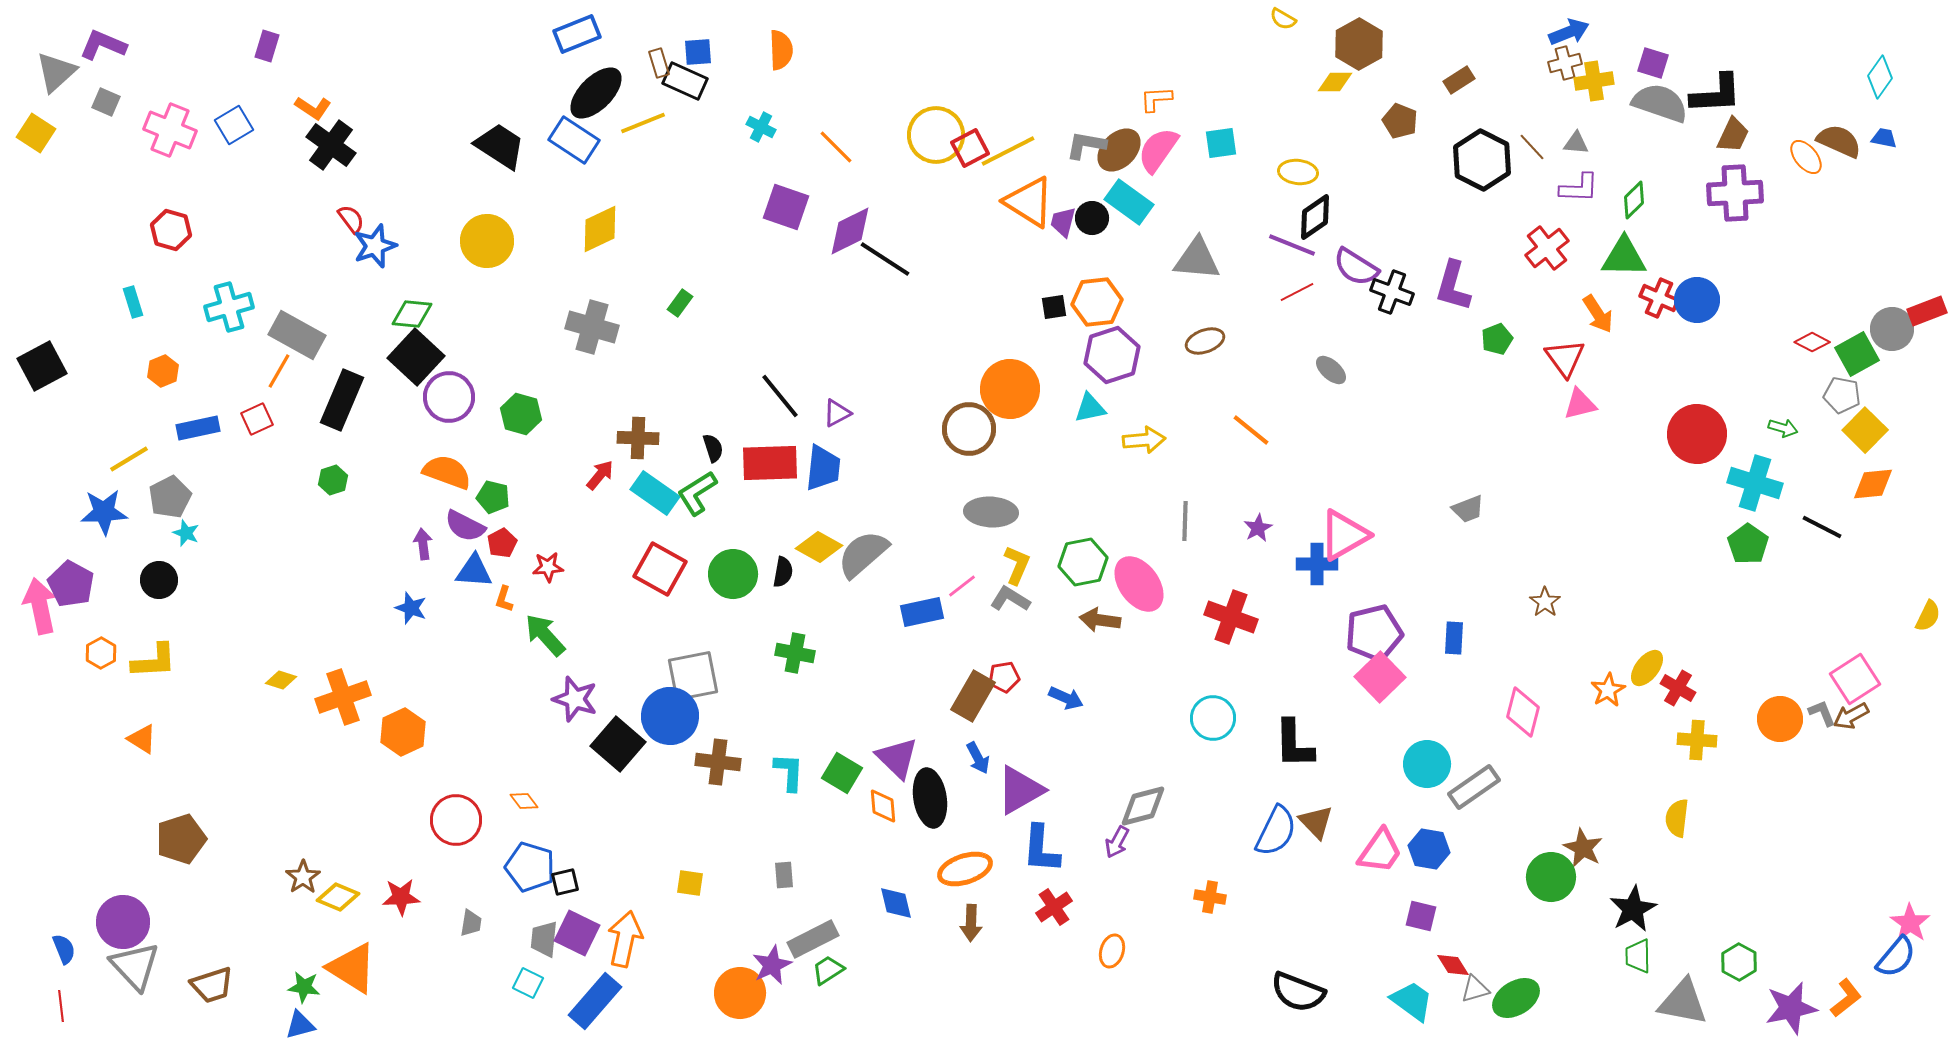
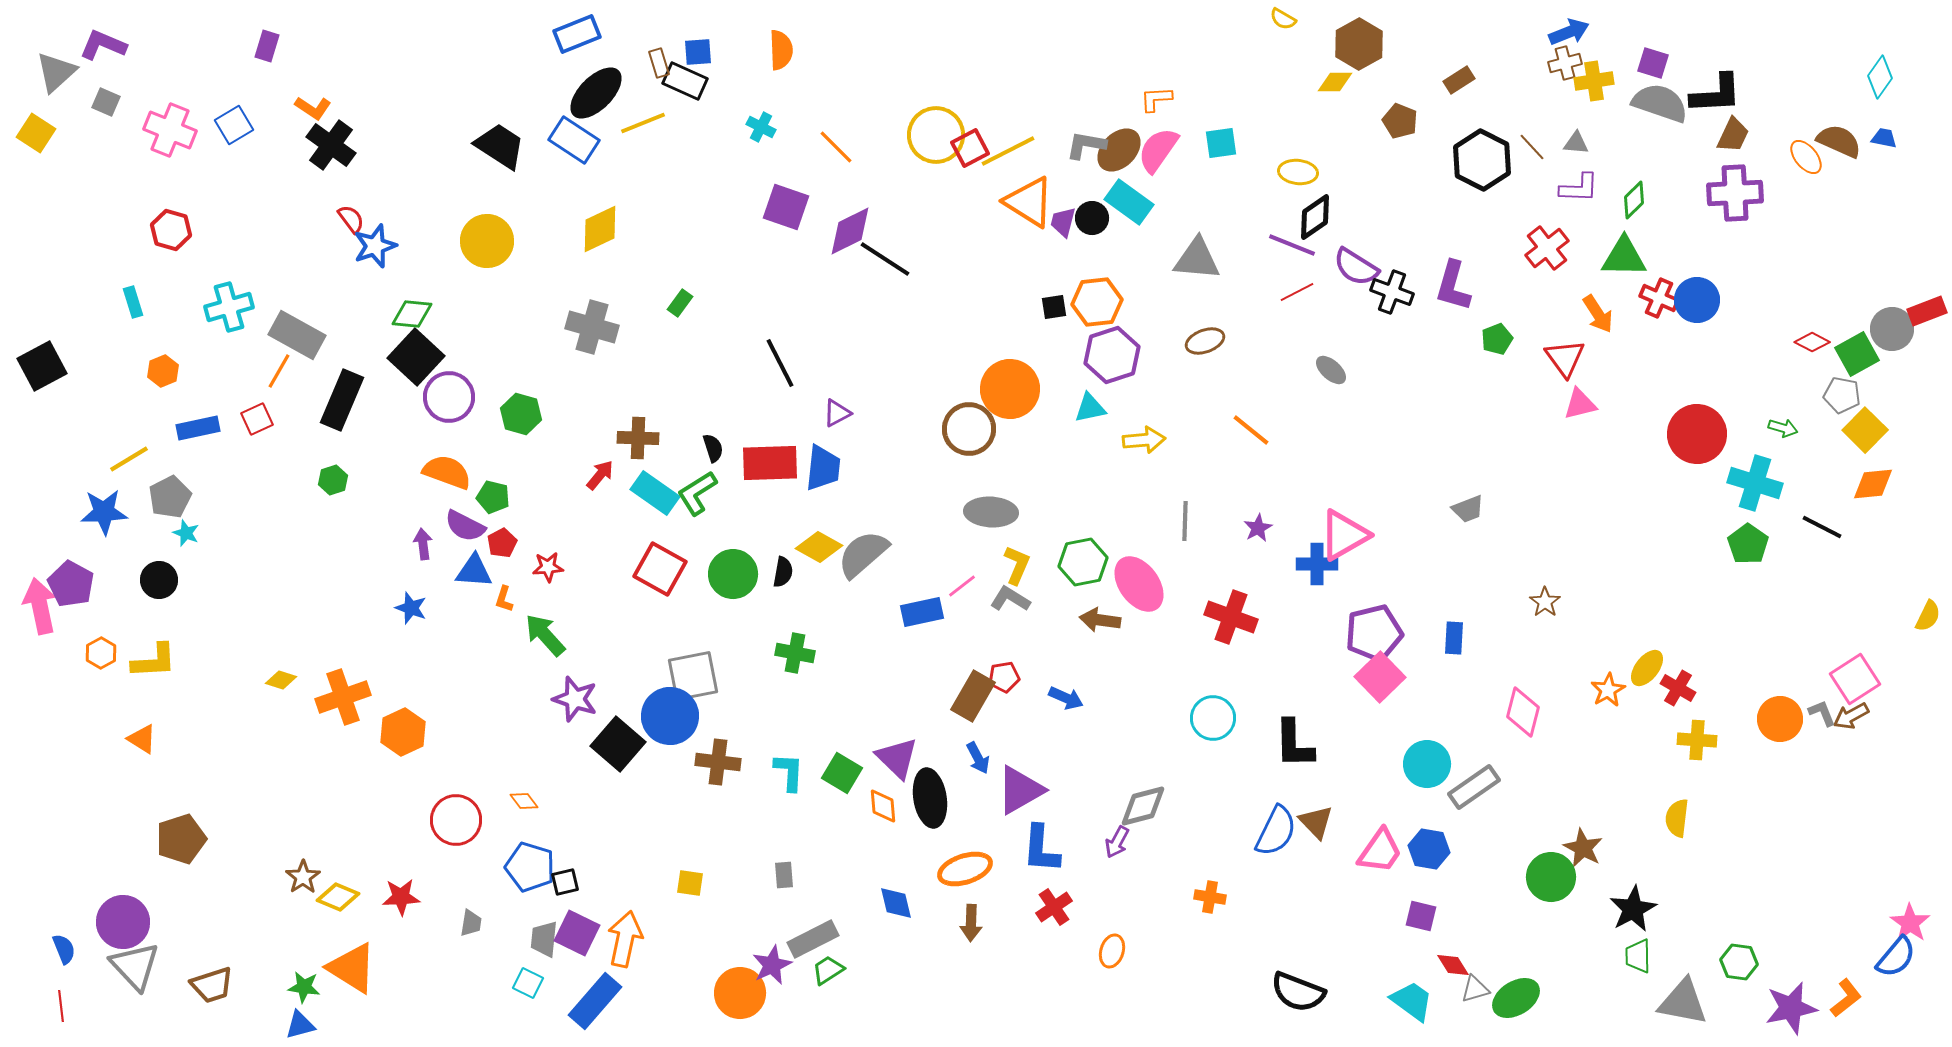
black line at (780, 396): moved 33 px up; rotated 12 degrees clockwise
green hexagon at (1739, 962): rotated 21 degrees counterclockwise
